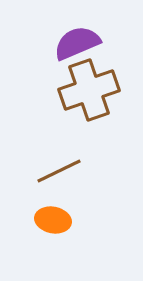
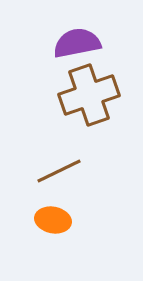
purple semicircle: rotated 12 degrees clockwise
brown cross: moved 5 px down
